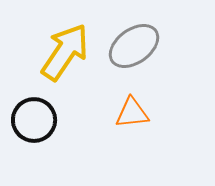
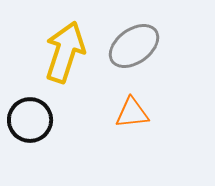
yellow arrow: rotated 16 degrees counterclockwise
black circle: moved 4 px left
